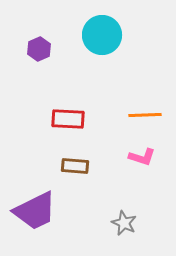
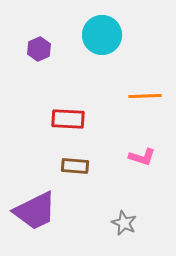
orange line: moved 19 px up
